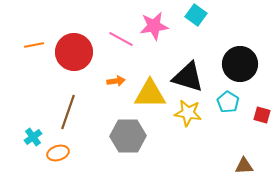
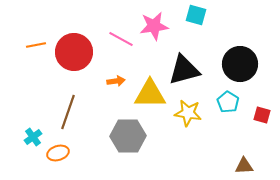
cyan square: rotated 20 degrees counterclockwise
orange line: moved 2 px right
black triangle: moved 4 px left, 7 px up; rotated 32 degrees counterclockwise
